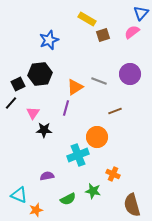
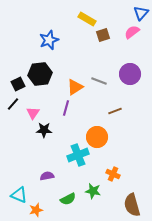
black line: moved 2 px right, 1 px down
